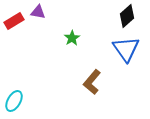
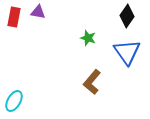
black diamond: rotated 15 degrees counterclockwise
red rectangle: moved 4 px up; rotated 48 degrees counterclockwise
green star: moved 16 px right; rotated 21 degrees counterclockwise
blue triangle: moved 1 px right, 3 px down
